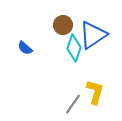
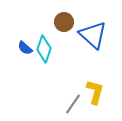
brown circle: moved 1 px right, 3 px up
blue triangle: rotated 44 degrees counterclockwise
cyan diamond: moved 30 px left, 1 px down
